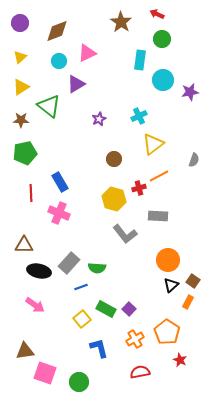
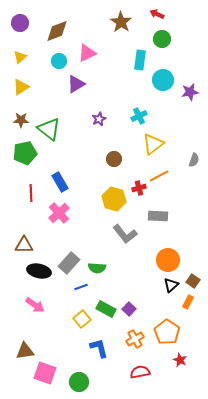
green triangle at (49, 106): moved 23 px down
pink cross at (59, 213): rotated 25 degrees clockwise
